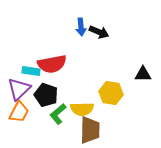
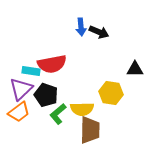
black triangle: moved 8 px left, 5 px up
purple triangle: moved 2 px right
orange trapezoid: rotated 25 degrees clockwise
